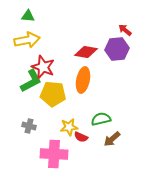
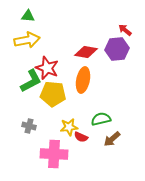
red star: moved 4 px right, 1 px down
